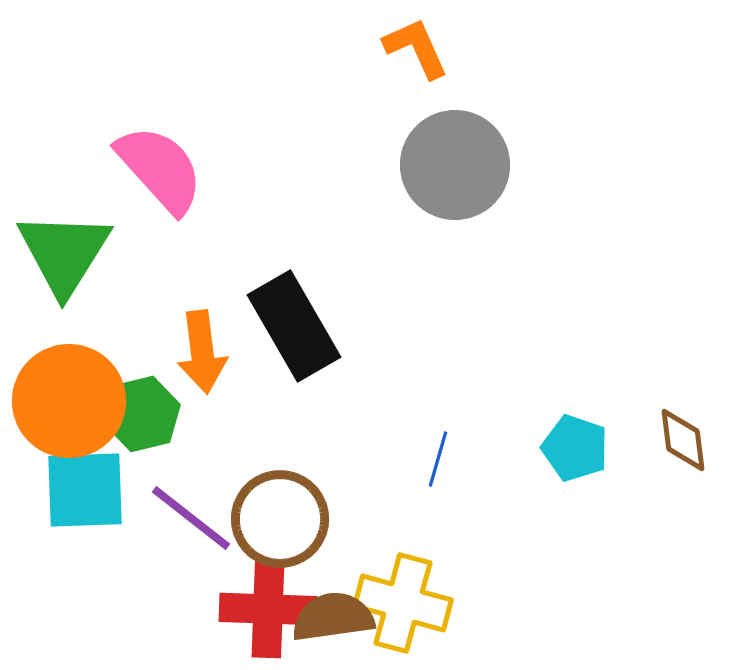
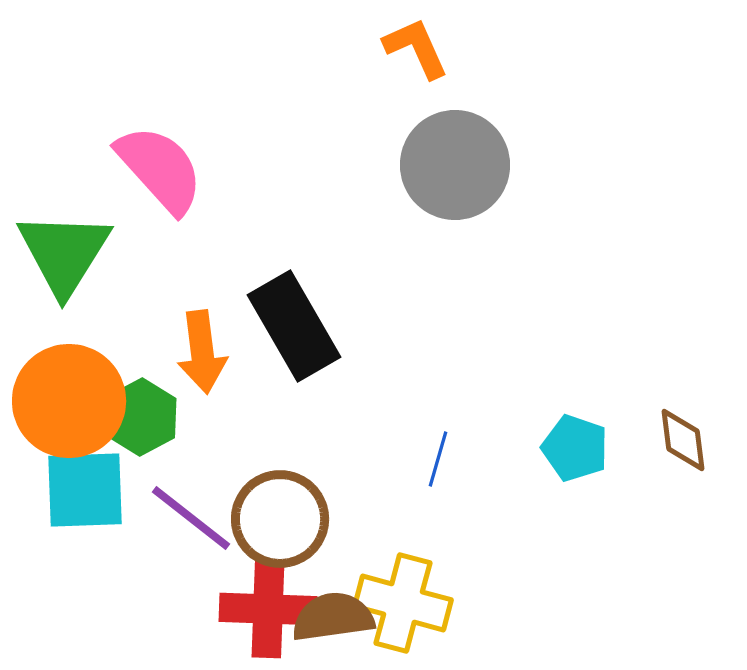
green hexagon: moved 1 px left, 3 px down; rotated 14 degrees counterclockwise
